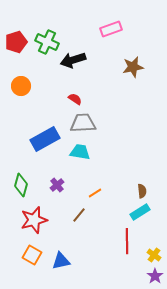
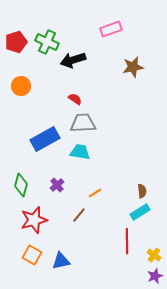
purple star: rotated 14 degrees clockwise
